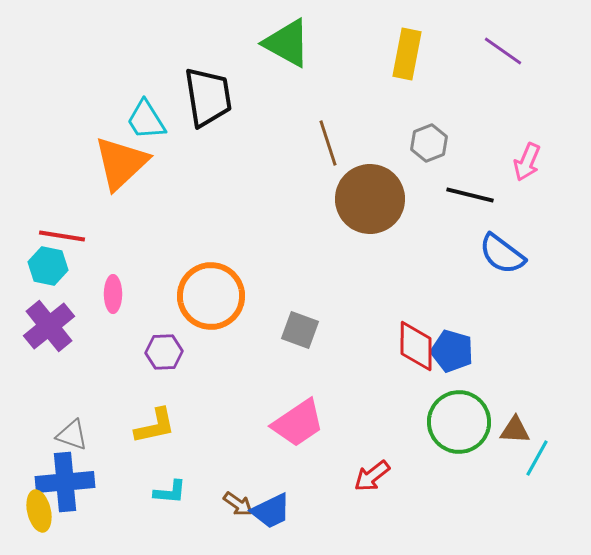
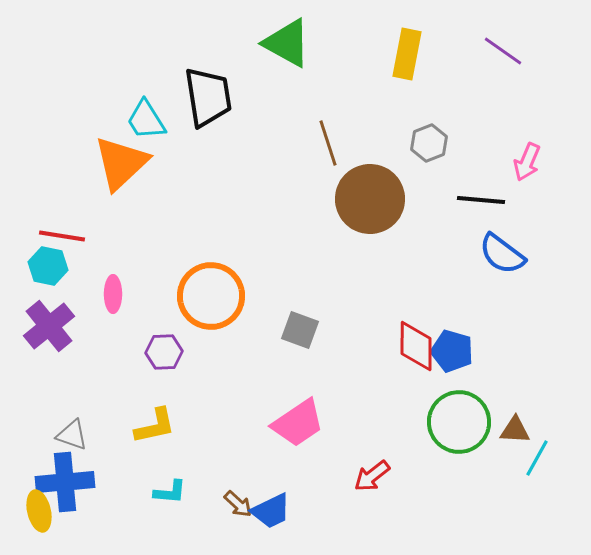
black line: moved 11 px right, 5 px down; rotated 9 degrees counterclockwise
brown arrow: rotated 8 degrees clockwise
